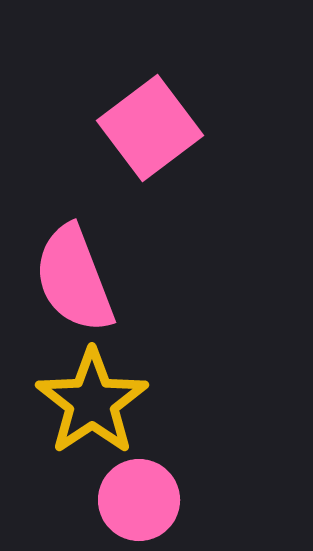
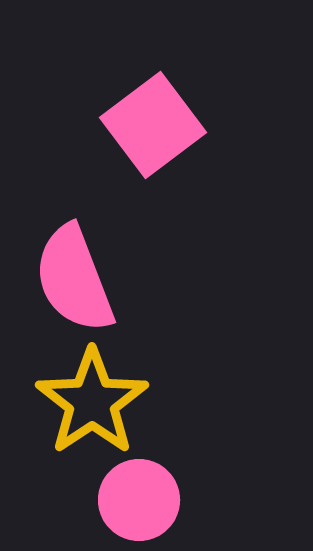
pink square: moved 3 px right, 3 px up
